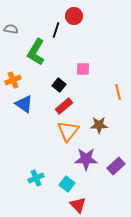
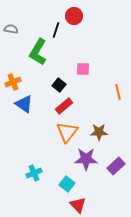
green L-shape: moved 2 px right
orange cross: moved 2 px down
brown star: moved 7 px down
orange triangle: moved 1 px left, 1 px down
cyan cross: moved 2 px left, 5 px up
